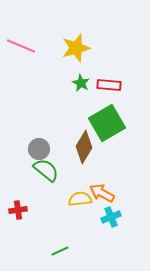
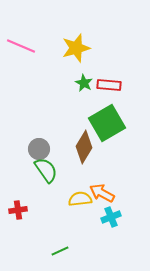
green star: moved 3 px right
green semicircle: rotated 16 degrees clockwise
